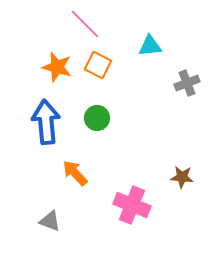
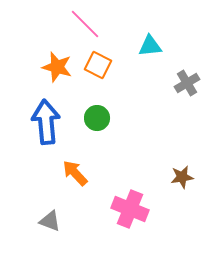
gray cross: rotated 10 degrees counterclockwise
brown star: rotated 15 degrees counterclockwise
pink cross: moved 2 px left, 4 px down
